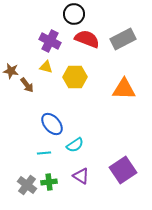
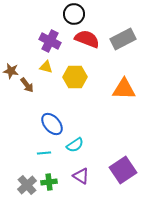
gray cross: rotated 12 degrees clockwise
